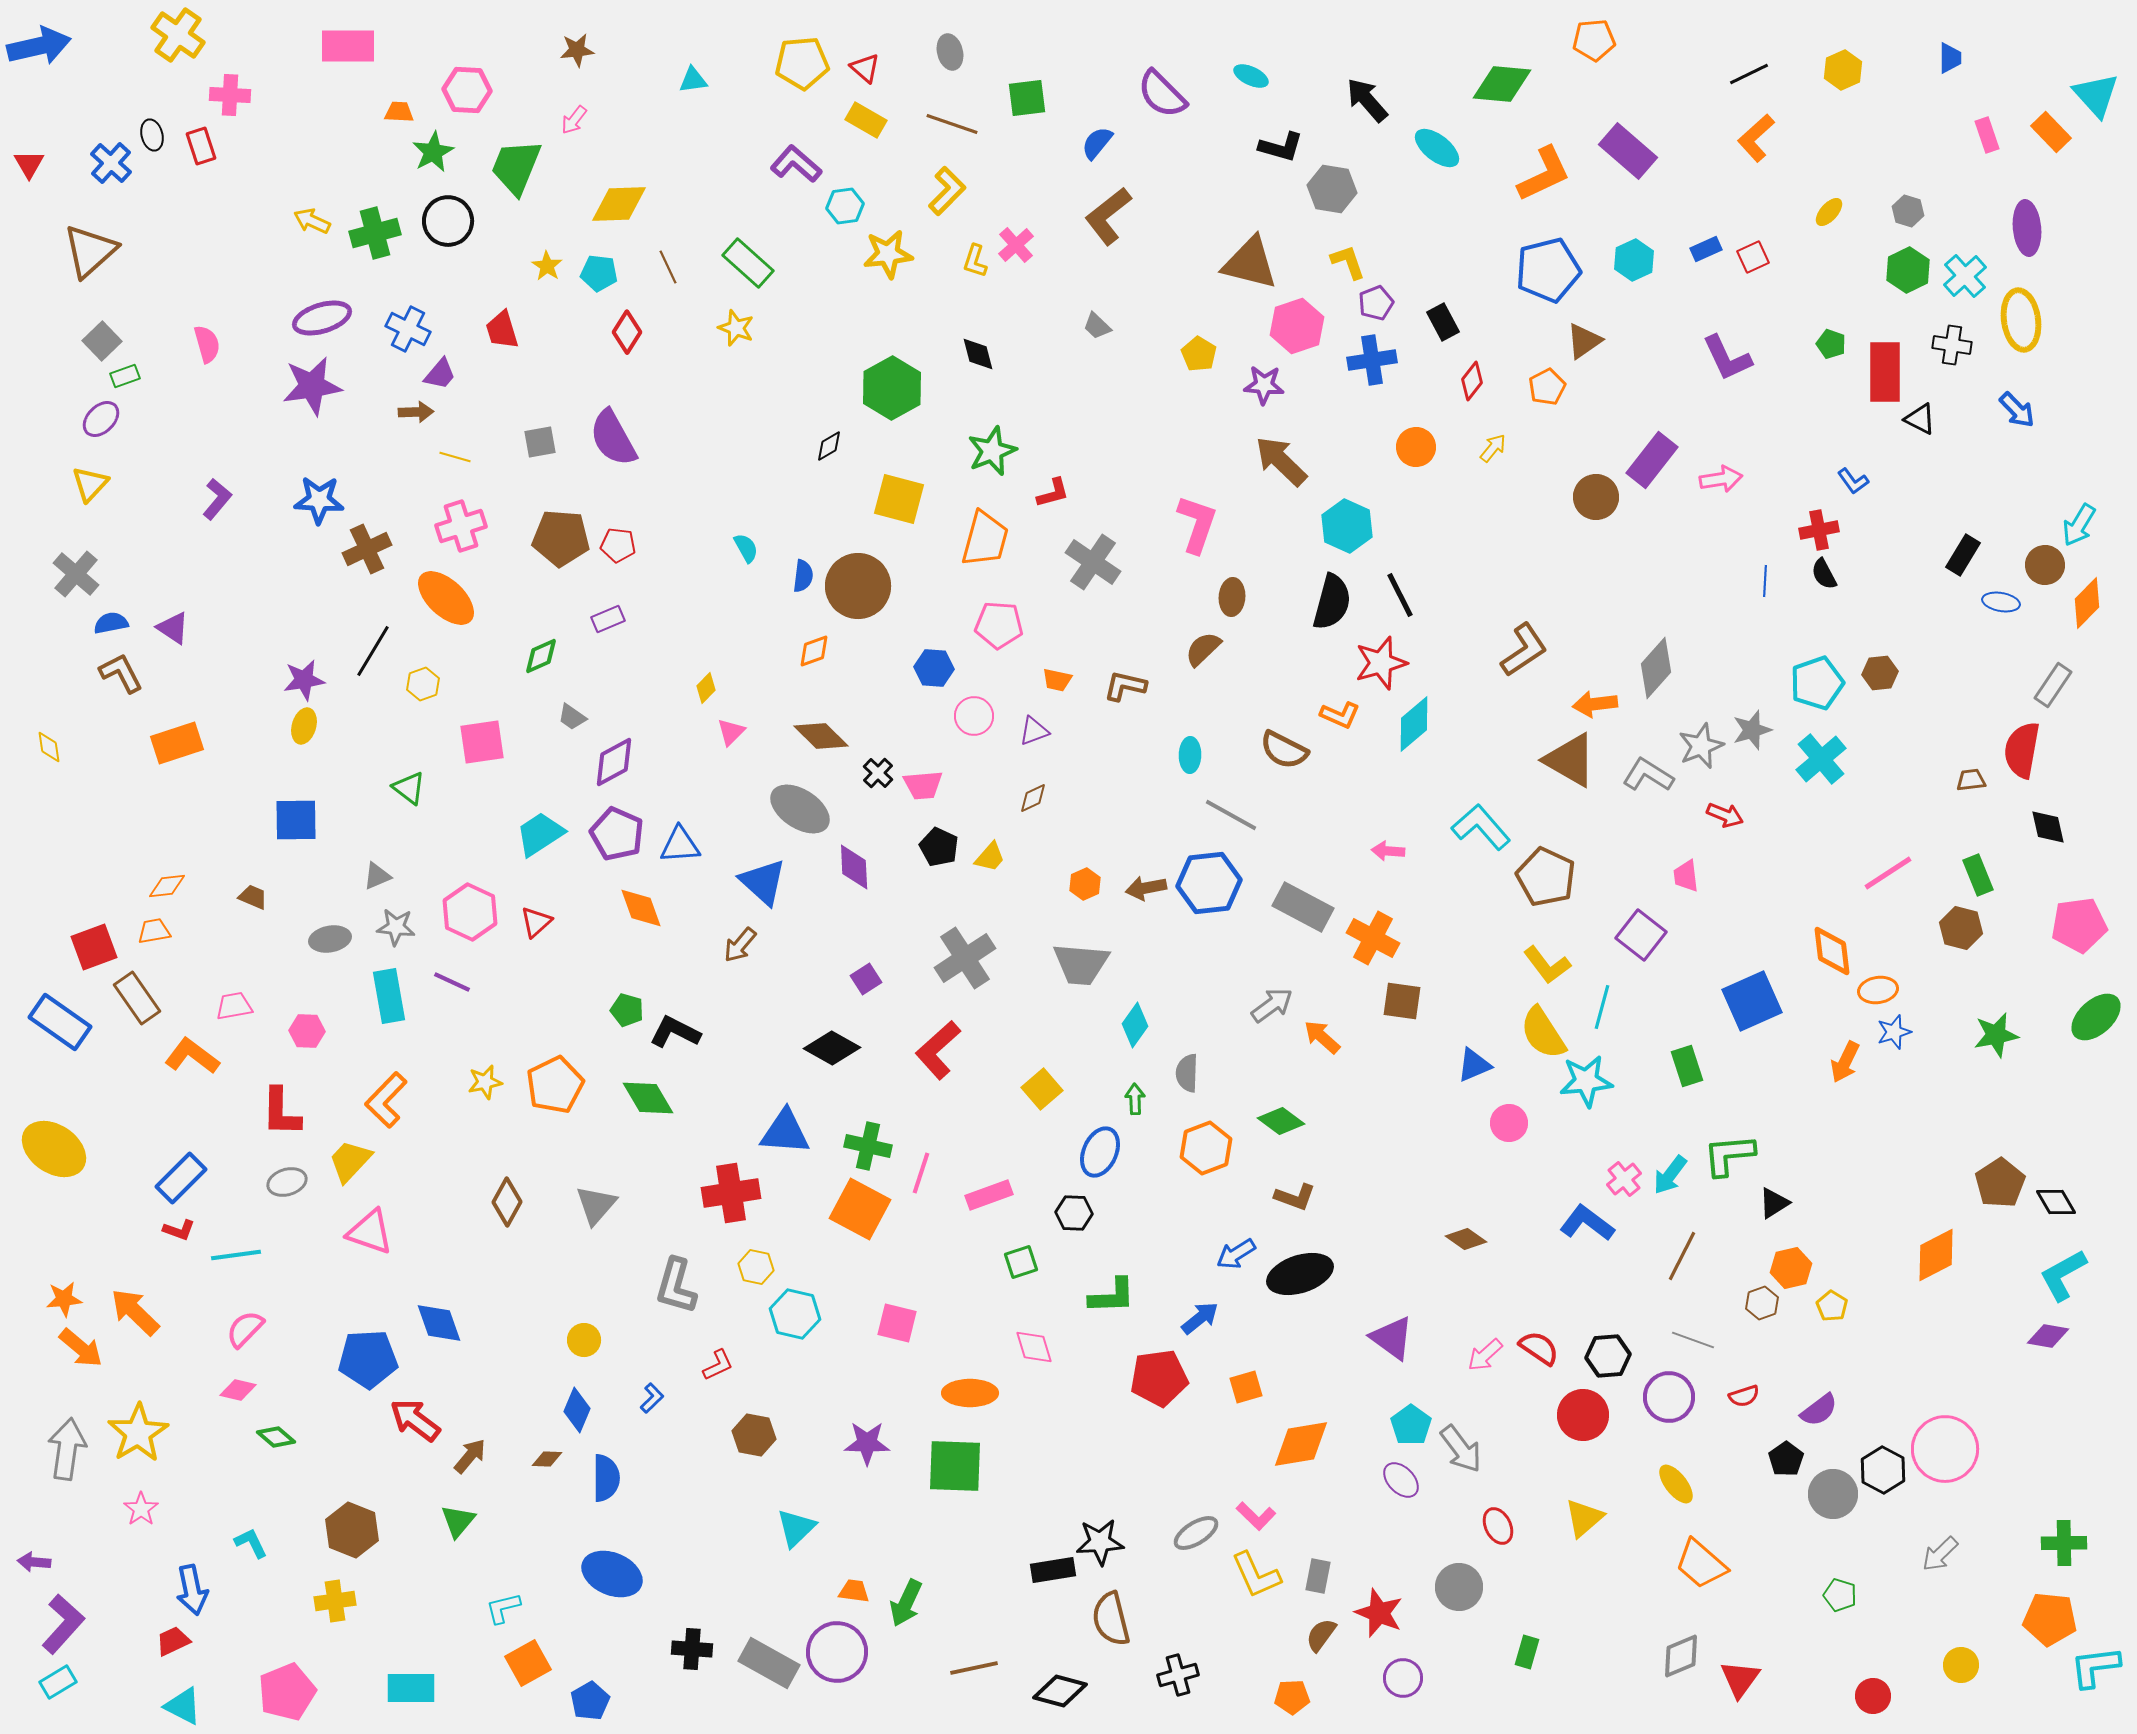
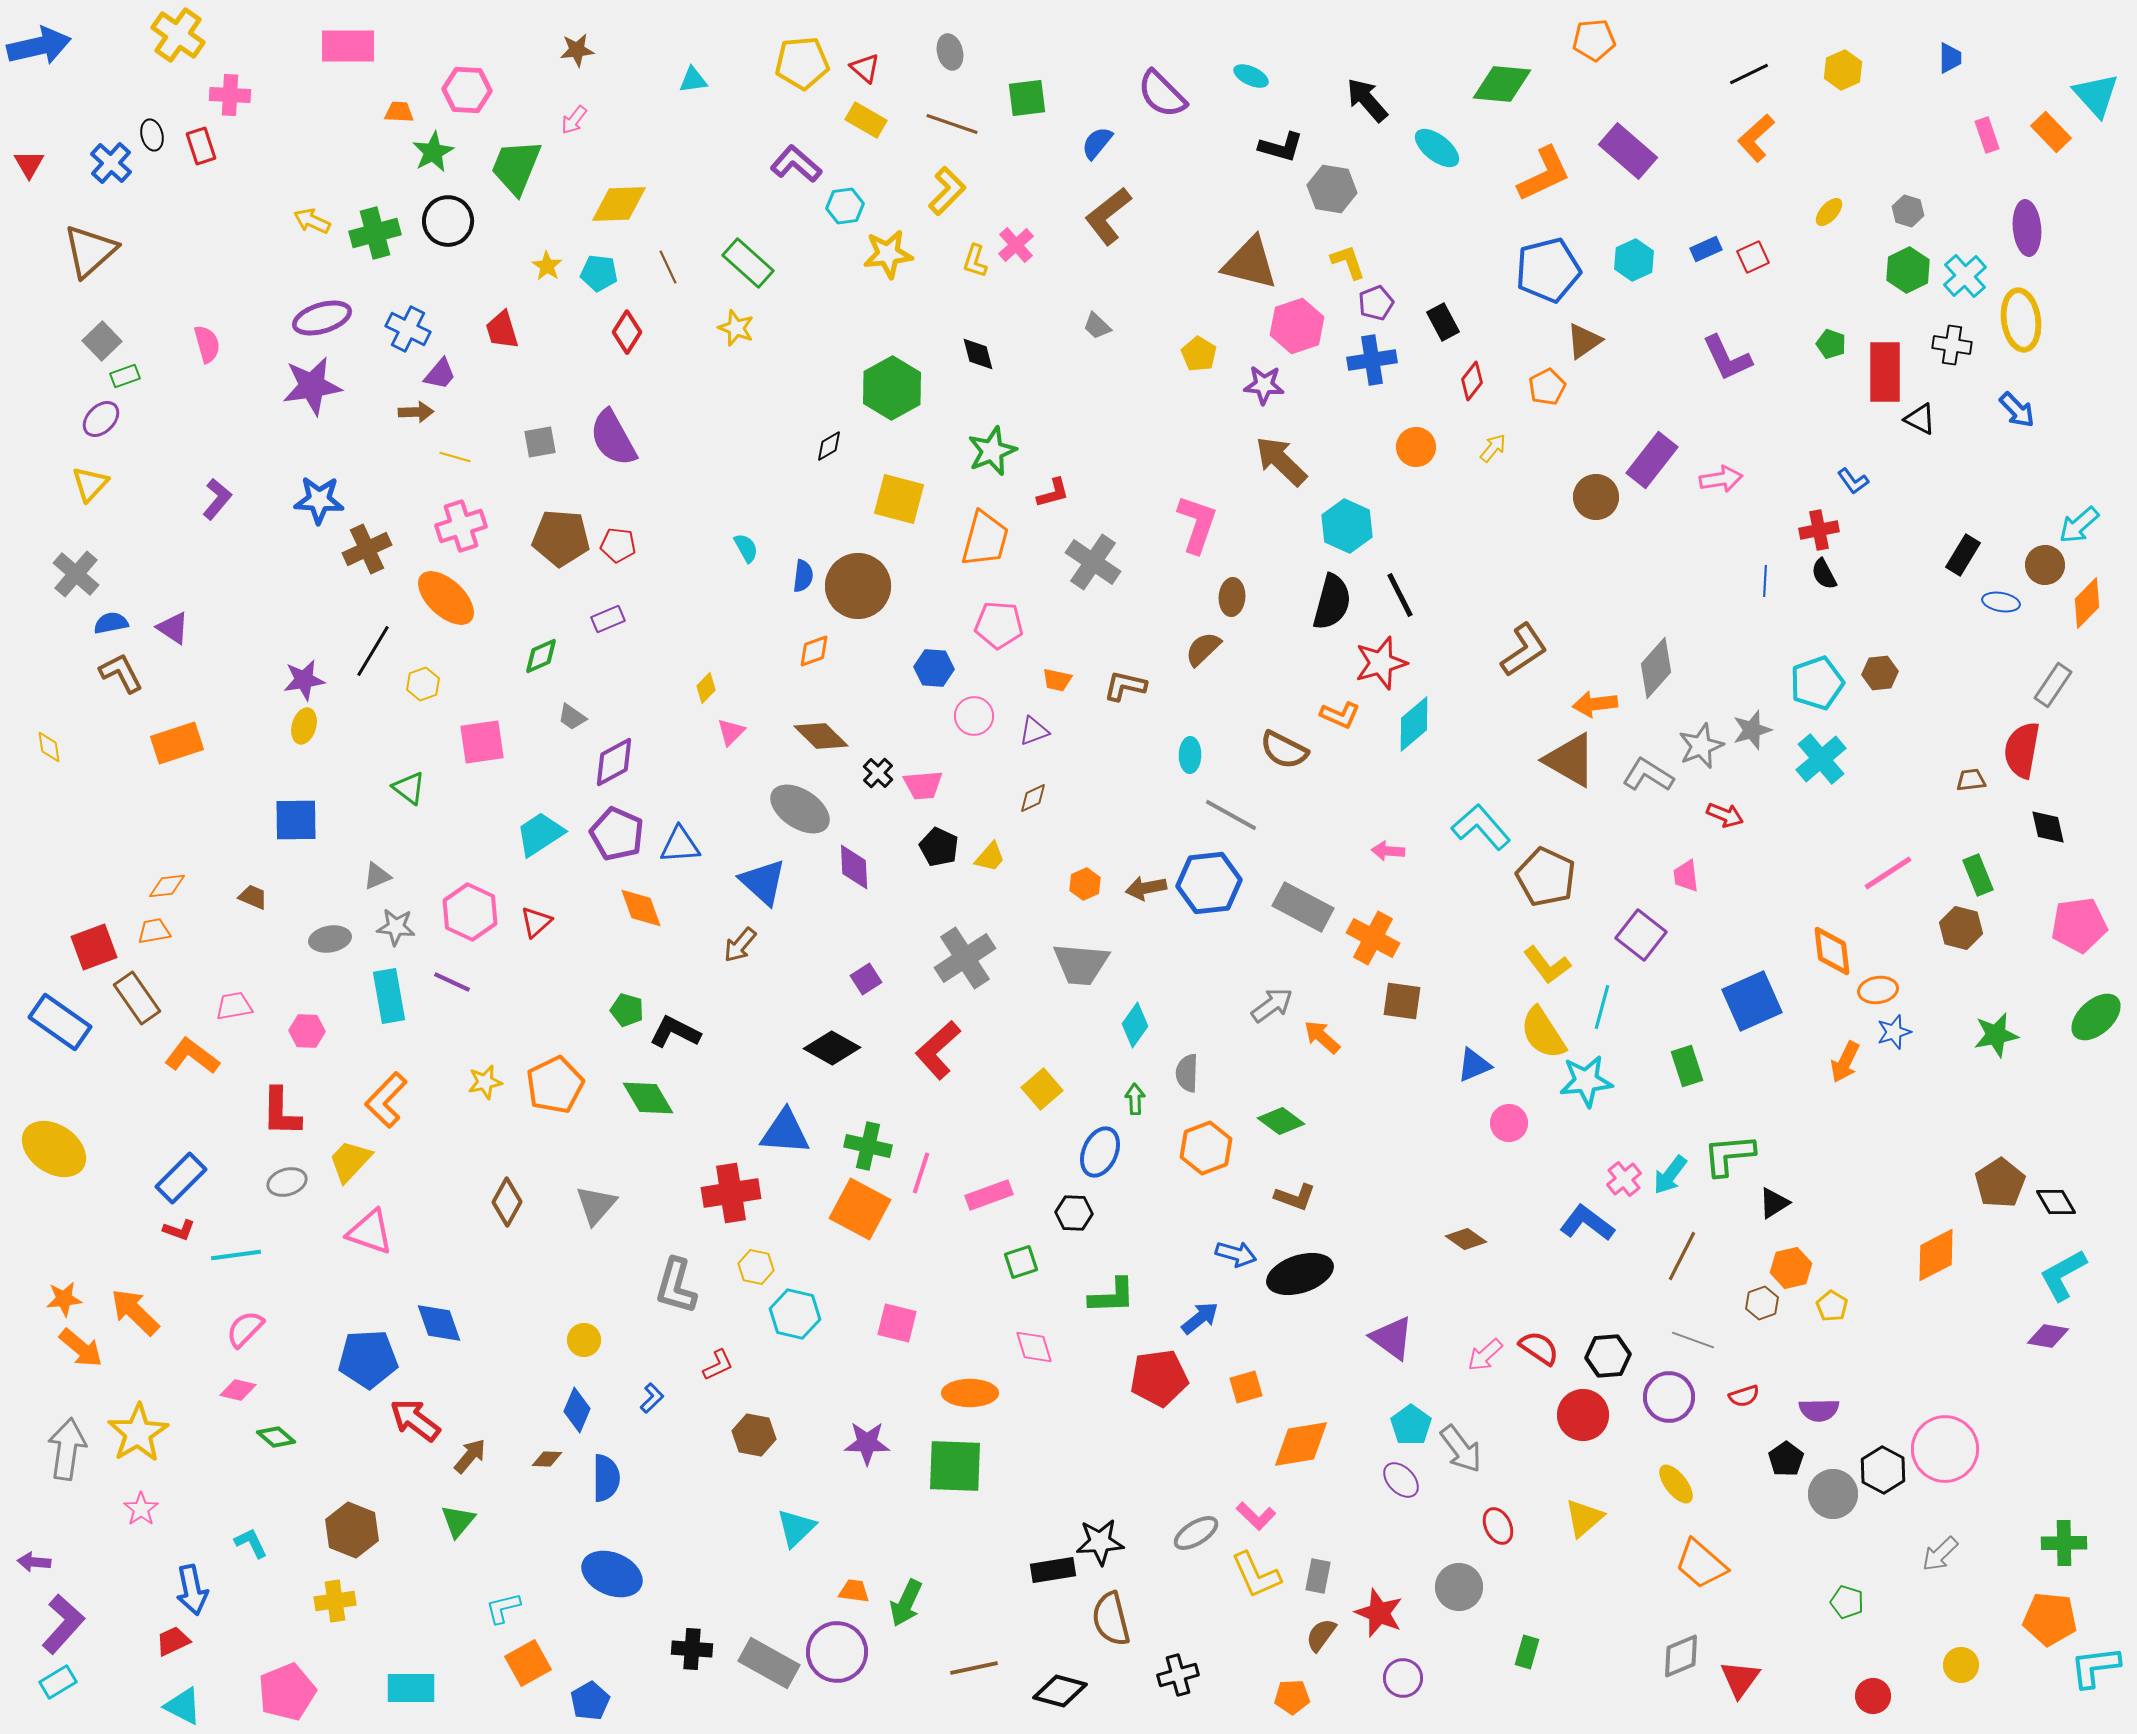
cyan arrow at (2079, 525): rotated 18 degrees clockwise
blue arrow at (1236, 1254): rotated 132 degrees counterclockwise
purple semicircle at (1819, 1410): rotated 36 degrees clockwise
green pentagon at (1840, 1595): moved 7 px right, 7 px down
